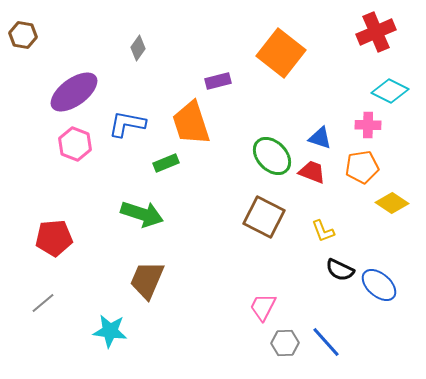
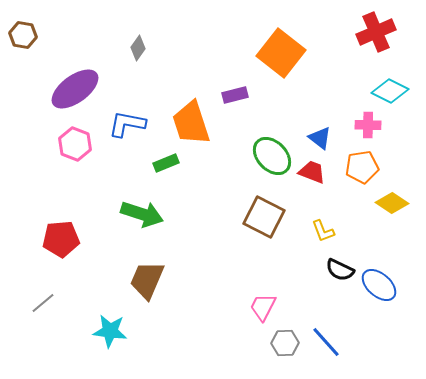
purple rectangle: moved 17 px right, 14 px down
purple ellipse: moved 1 px right, 3 px up
blue triangle: rotated 20 degrees clockwise
red pentagon: moved 7 px right, 1 px down
